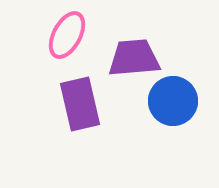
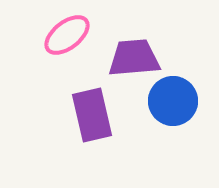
pink ellipse: rotated 24 degrees clockwise
purple rectangle: moved 12 px right, 11 px down
